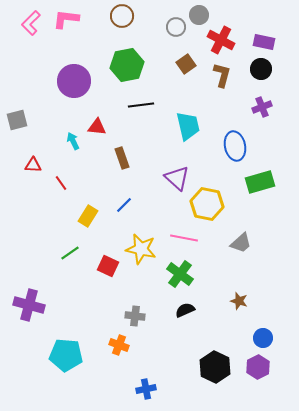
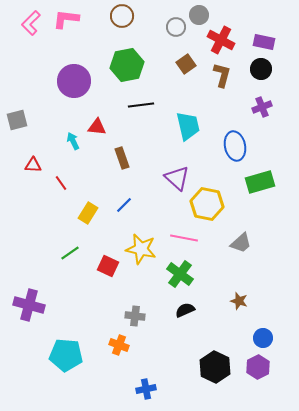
yellow rectangle at (88, 216): moved 3 px up
